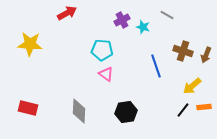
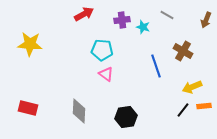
red arrow: moved 17 px right, 1 px down
purple cross: rotated 21 degrees clockwise
brown cross: rotated 12 degrees clockwise
brown arrow: moved 35 px up
yellow arrow: moved 1 px down; rotated 18 degrees clockwise
orange rectangle: moved 1 px up
black hexagon: moved 5 px down
